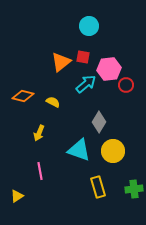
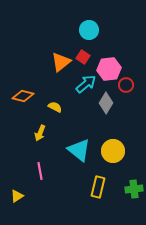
cyan circle: moved 4 px down
red square: rotated 24 degrees clockwise
yellow semicircle: moved 2 px right, 5 px down
gray diamond: moved 7 px right, 19 px up
yellow arrow: moved 1 px right
cyan triangle: rotated 20 degrees clockwise
yellow rectangle: rotated 30 degrees clockwise
